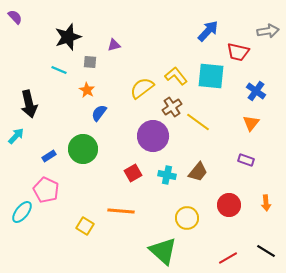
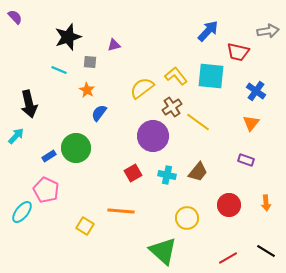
green circle: moved 7 px left, 1 px up
